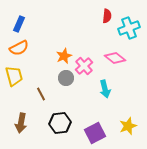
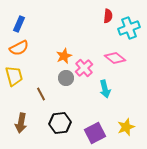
red semicircle: moved 1 px right
pink cross: moved 2 px down
yellow star: moved 2 px left, 1 px down
